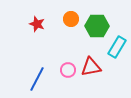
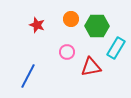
red star: moved 1 px down
cyan rectangle: moved 1 px left, 1 px down
pink circle: moved 1 px left, 18 px up
blue line: moved 9 px left, 3 px up
